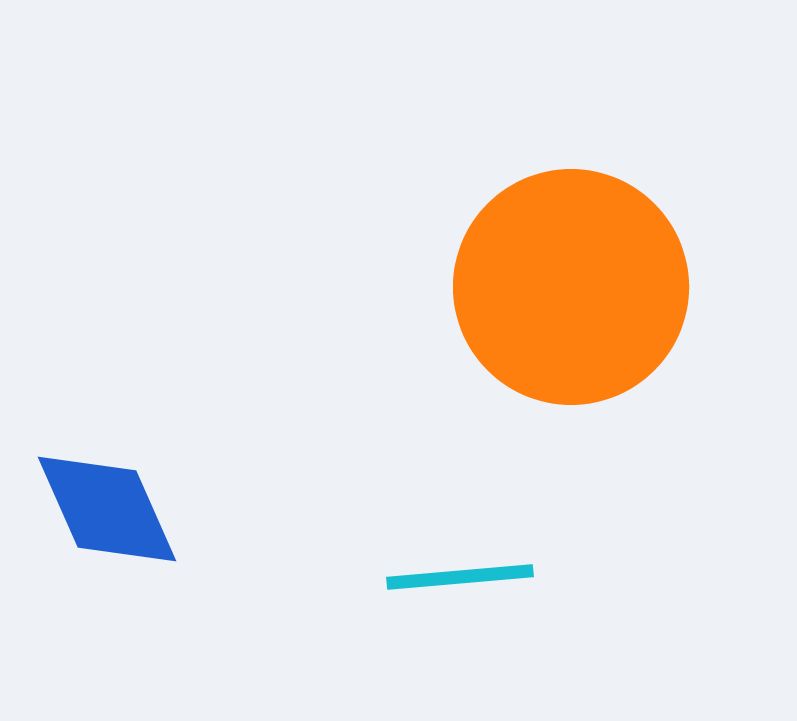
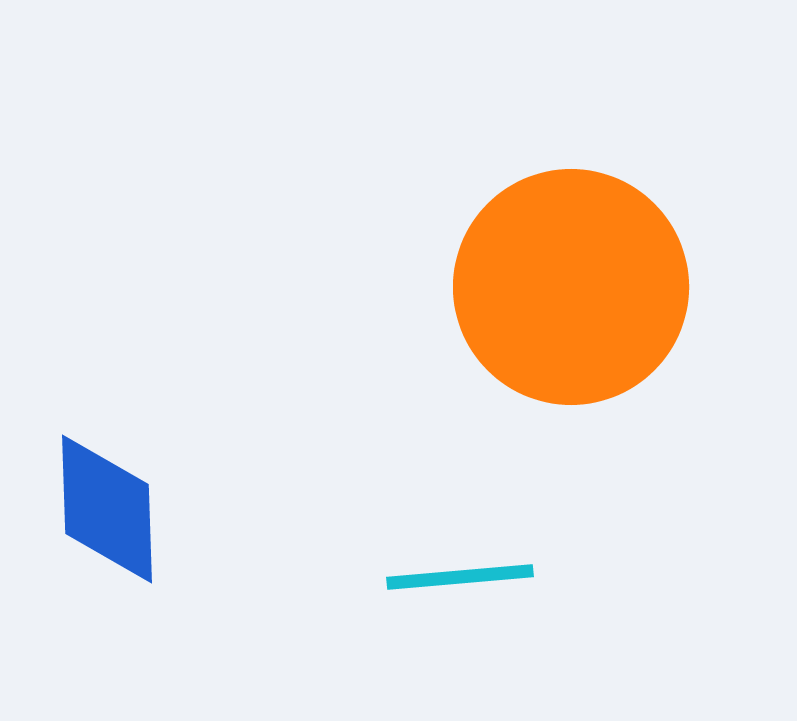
blue diamond: rotated 22 degrees clockwise
